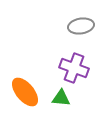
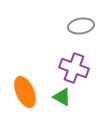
orange ellipse: rotated 16 degrees clockwise
green triangle: moved 1 px right, 1 px up; rotated 24 degrees clockwise
